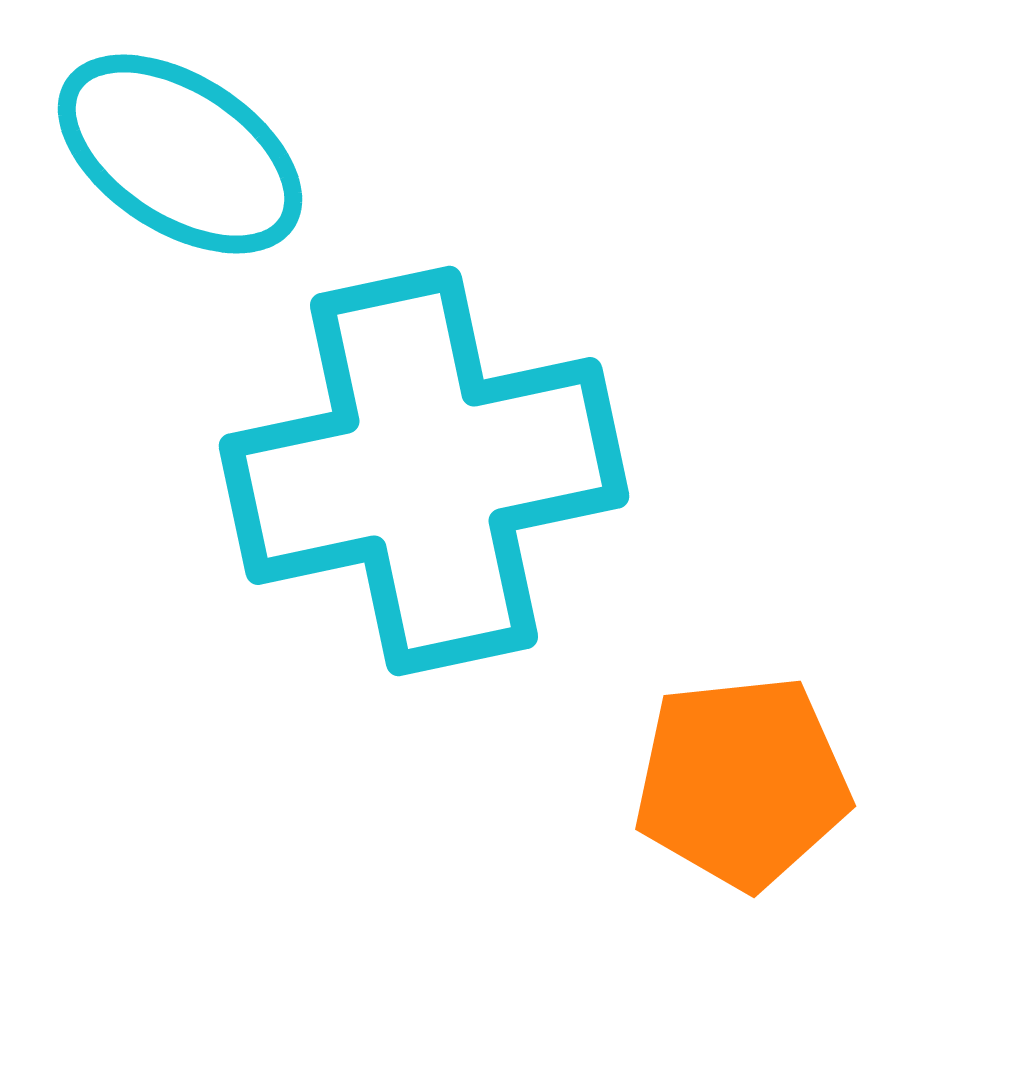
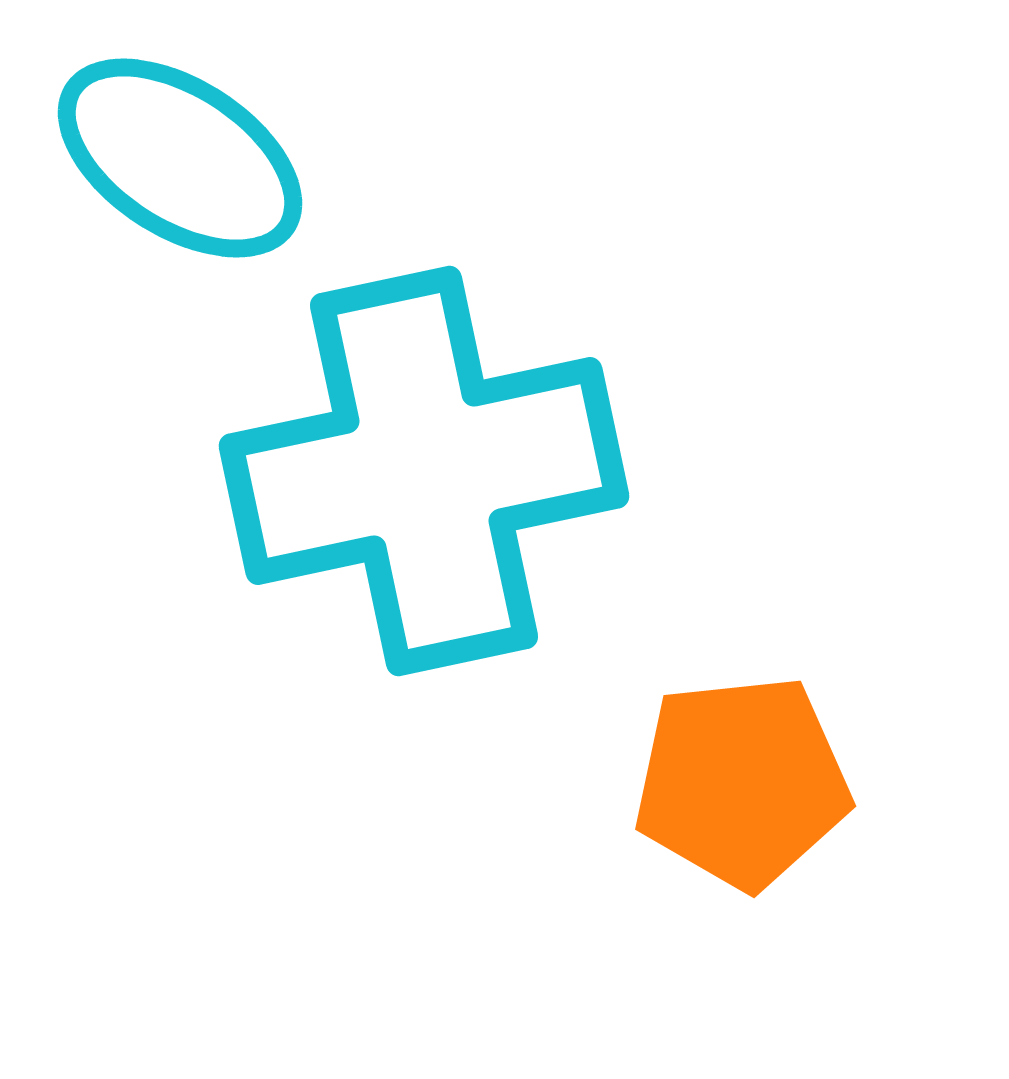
cyan ellipse: moved 4 px down
